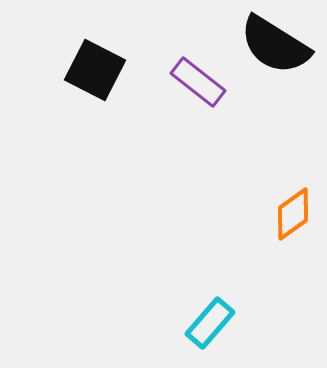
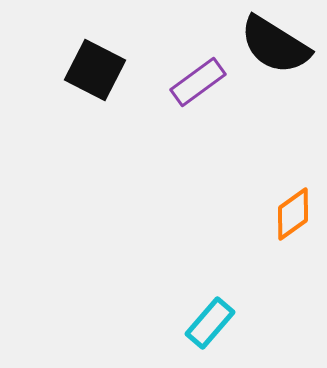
purple rectangle: rotated 74 degrees counterclockwise
